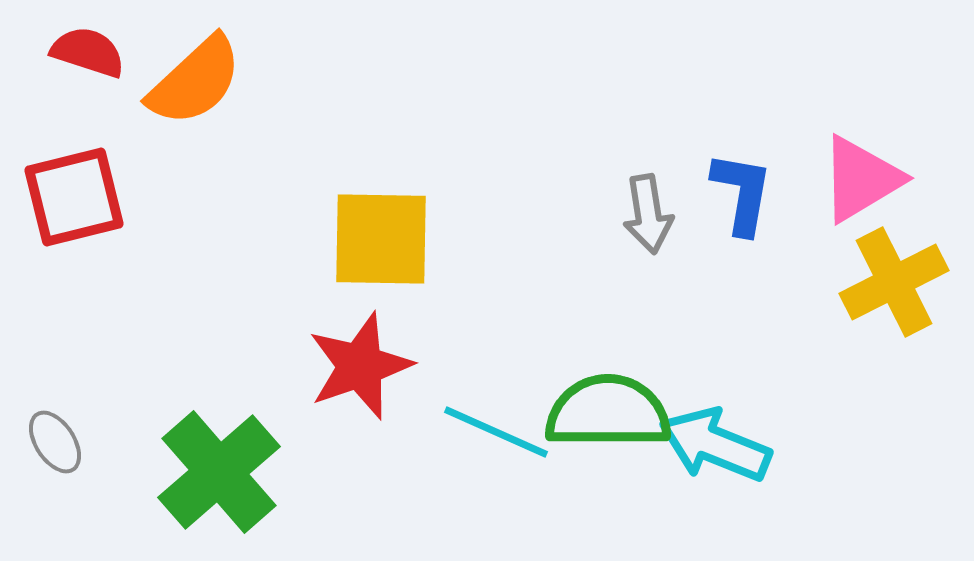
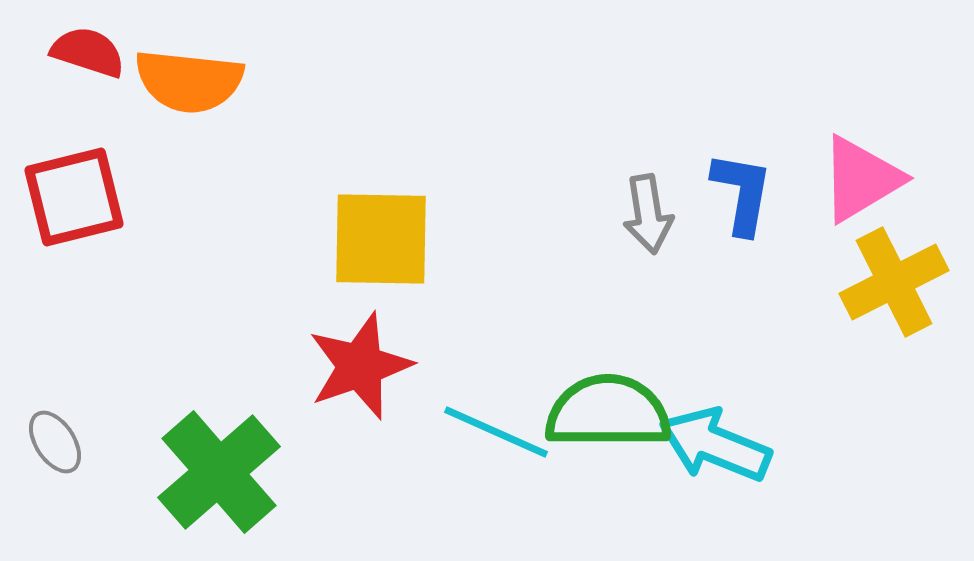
orange semicircle: moved 6 px left; rotated 49 degrees clockwise
